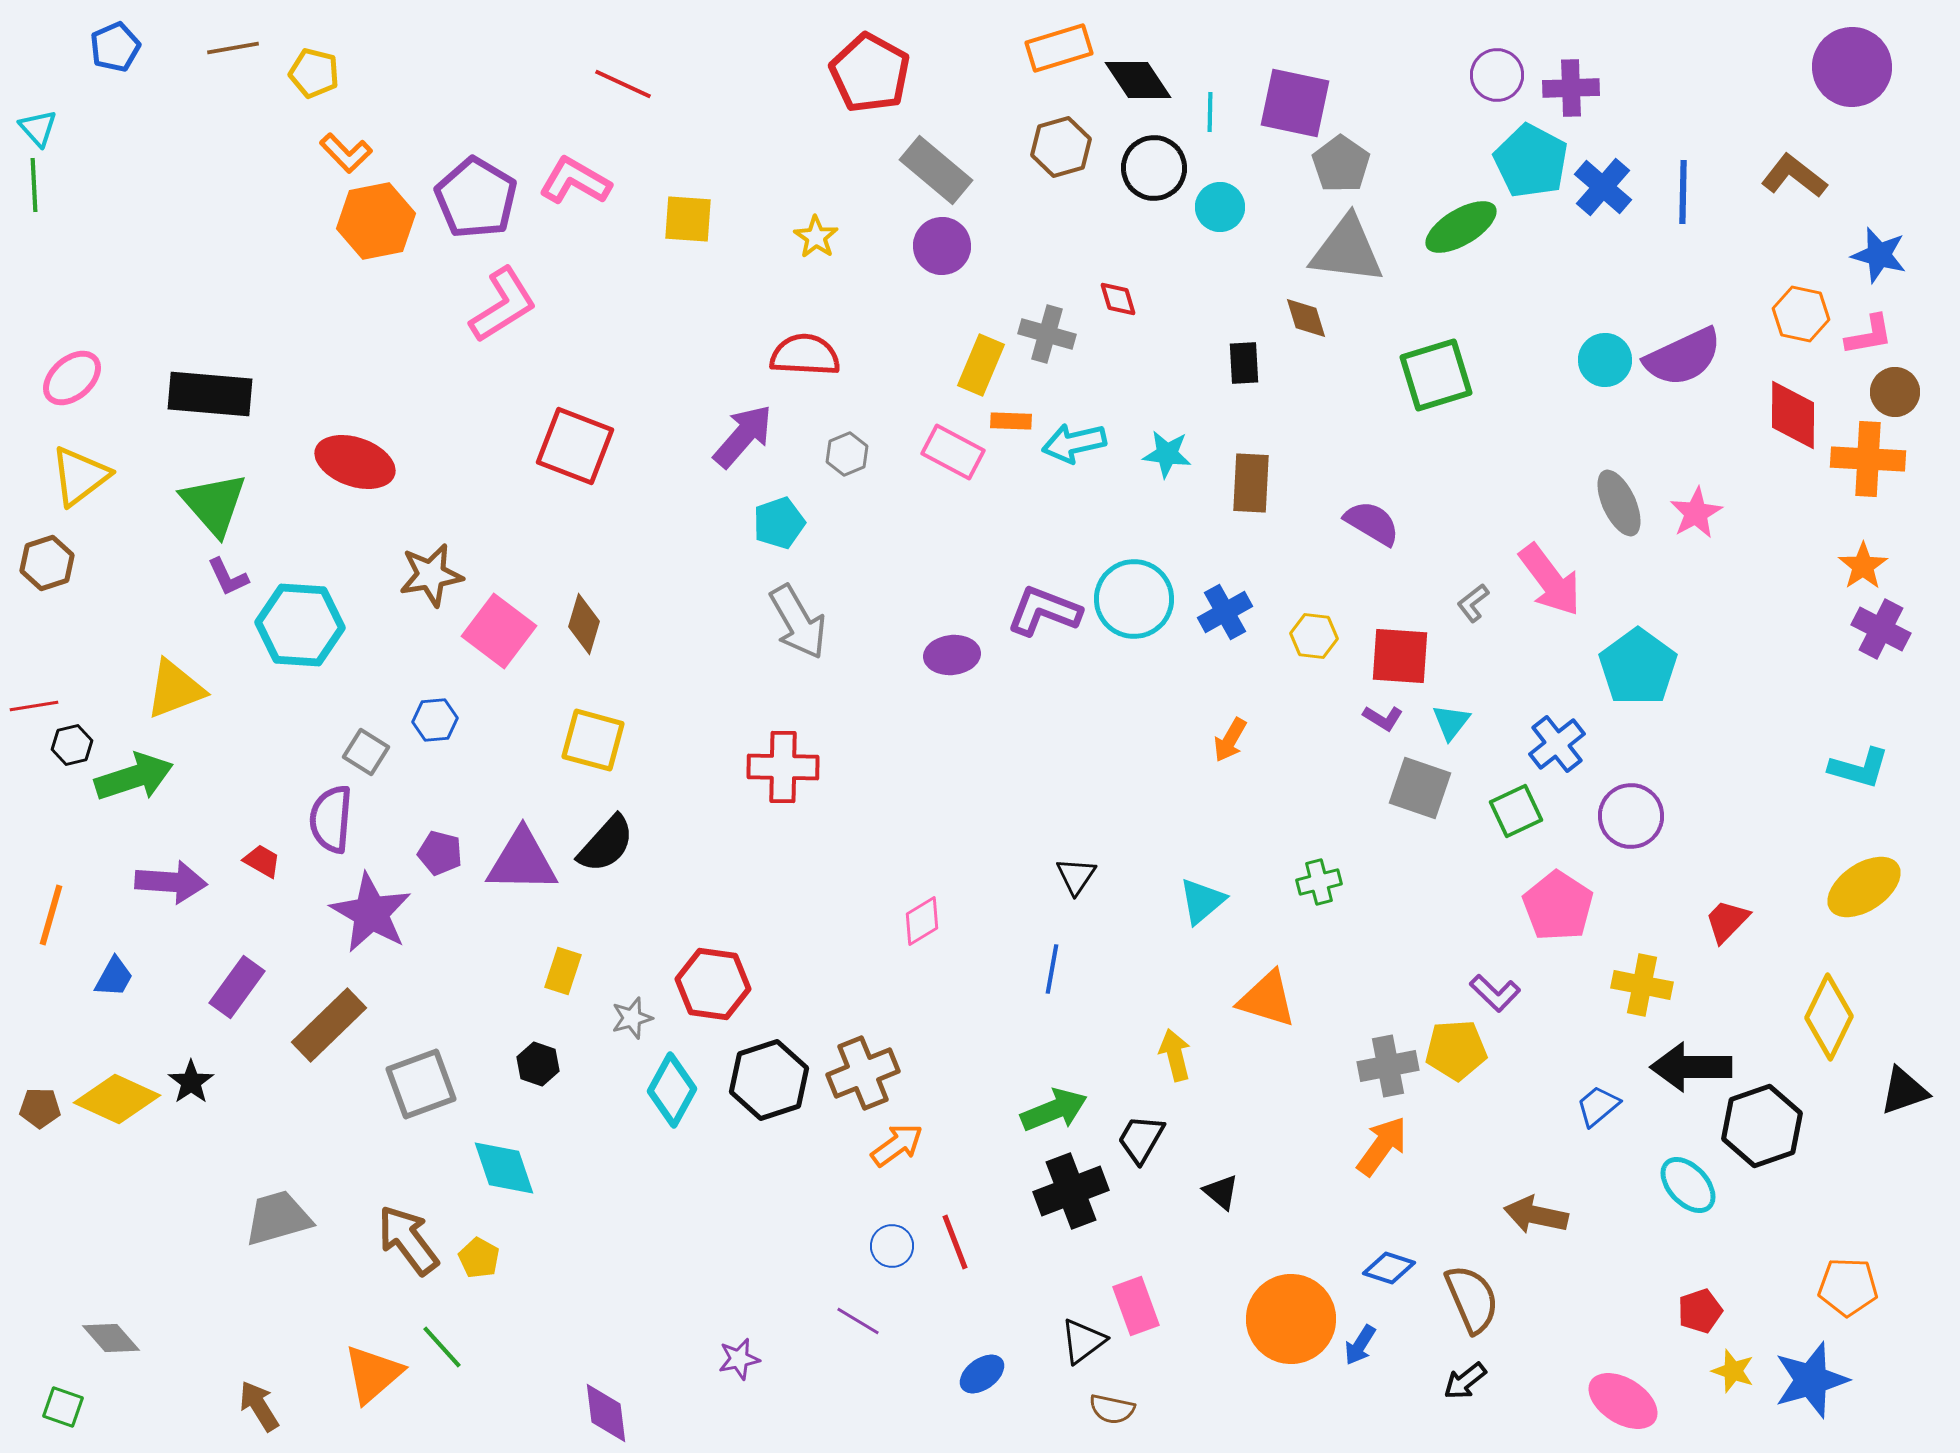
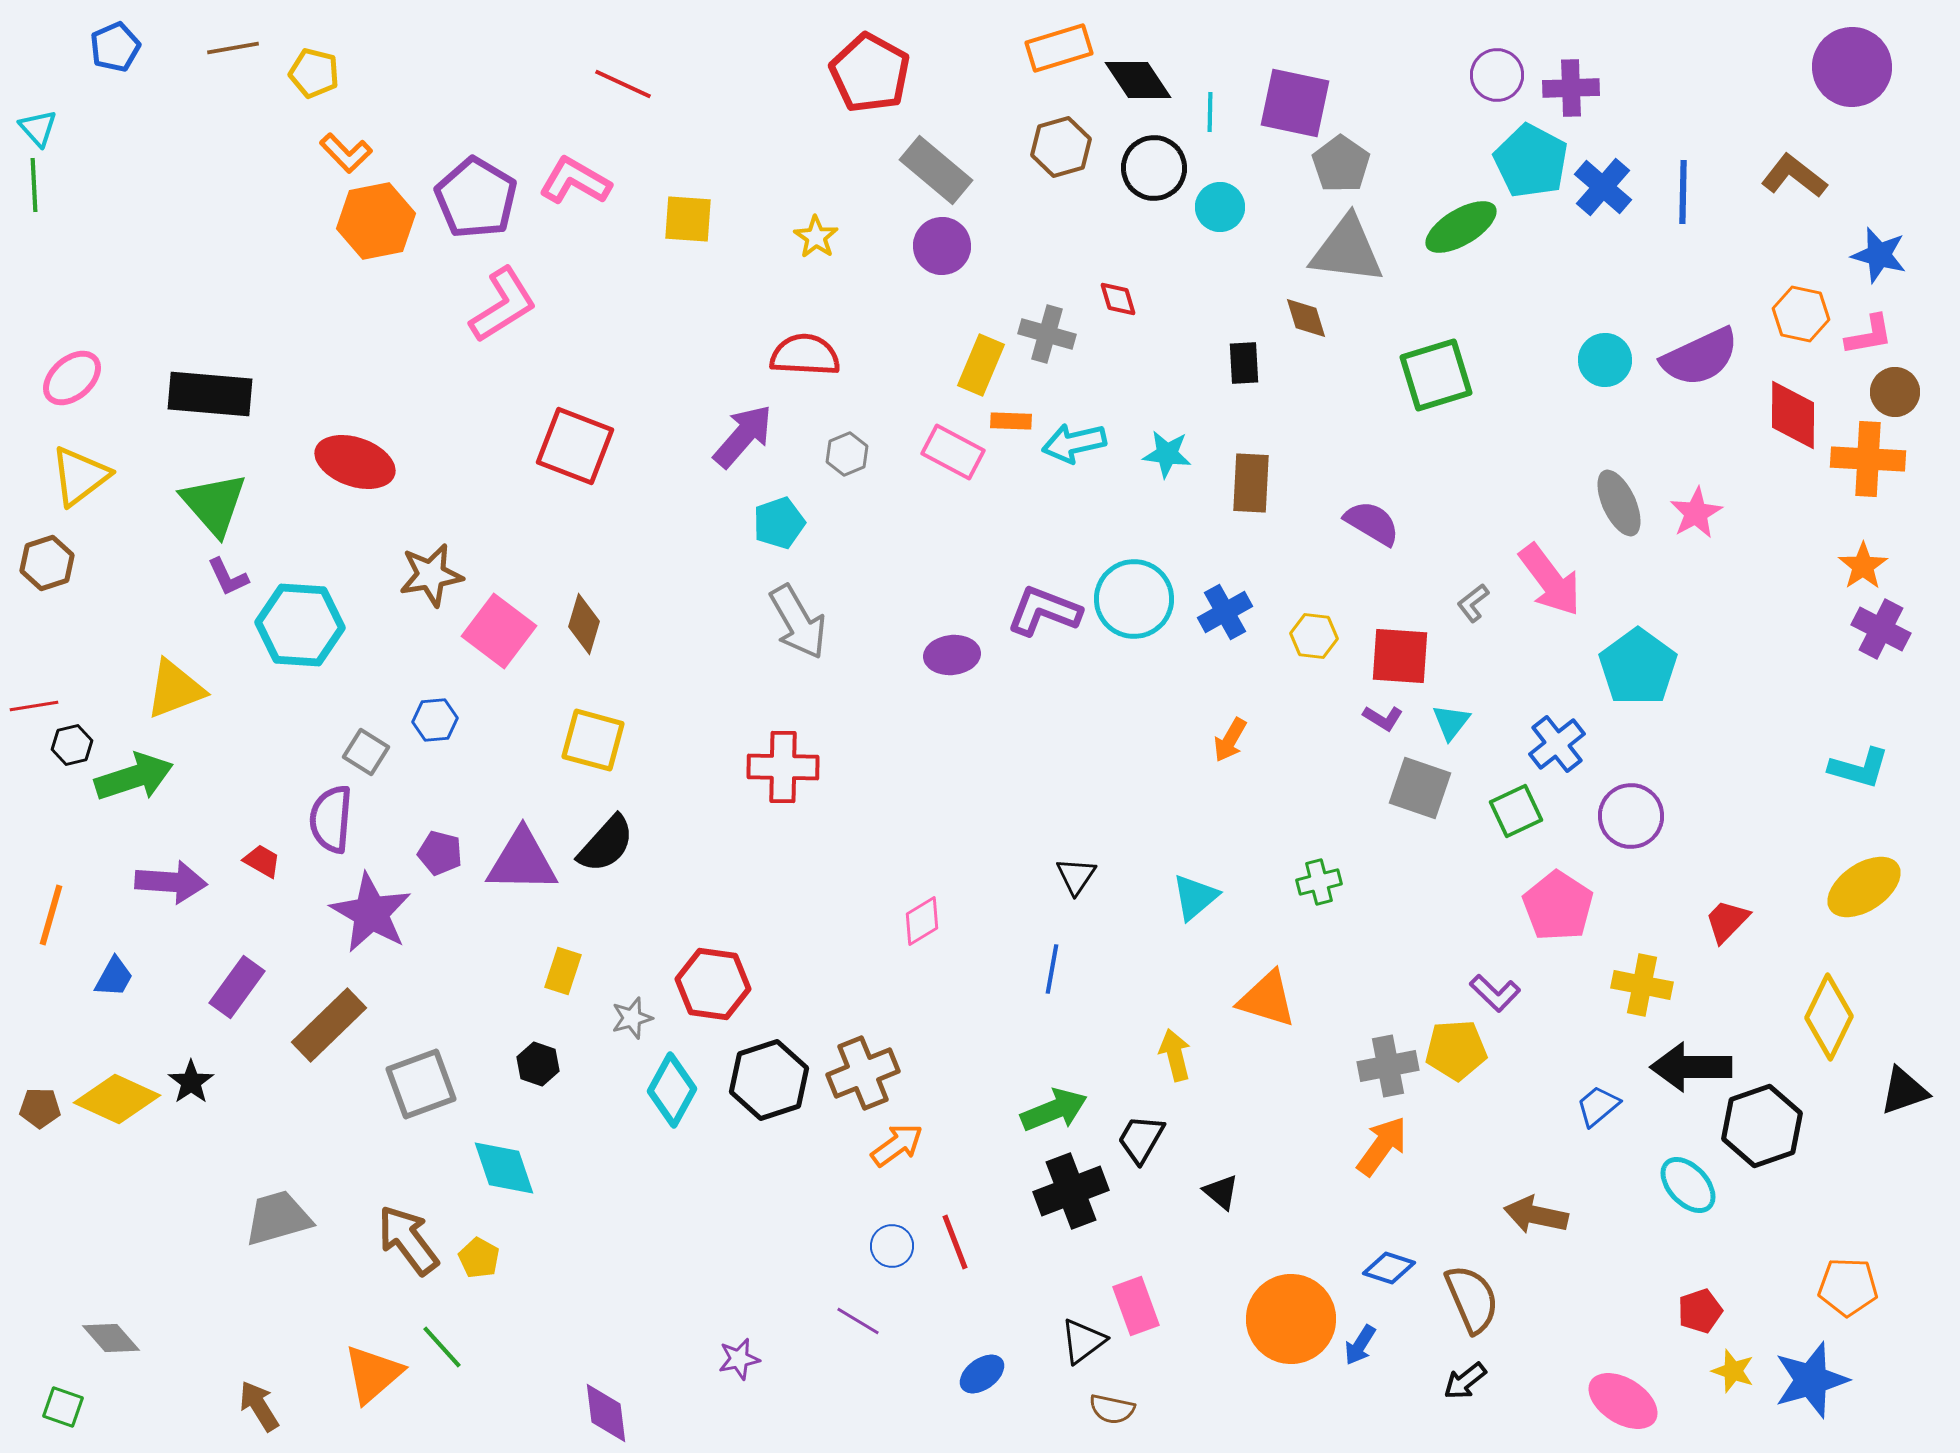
purple semicircle at (1683, 357): moved 17 px right
cyan triangle at (1202, 901): moved 7 px left, 4 px up
